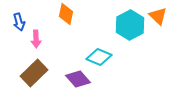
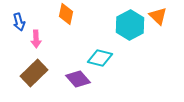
cyan diamond: moved 1 px right, 1 px down; rotated 10 degrees counterclockwise
